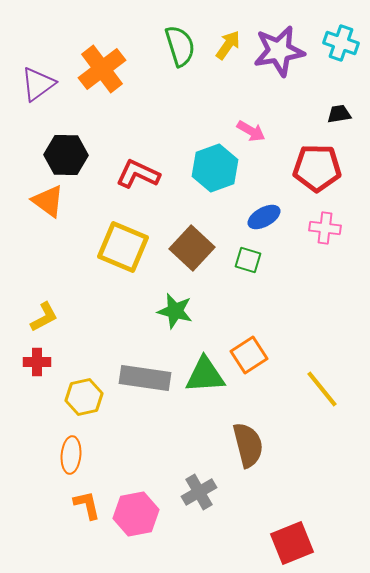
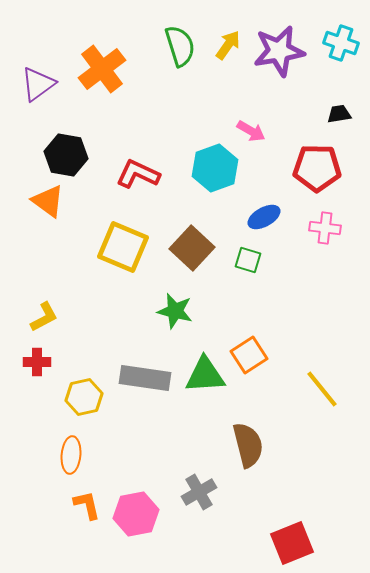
black hexagon: rotated 9 degrees clockwise
